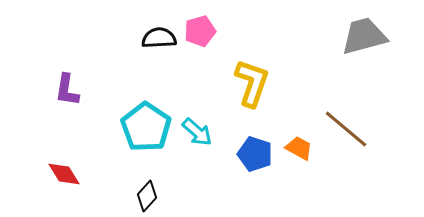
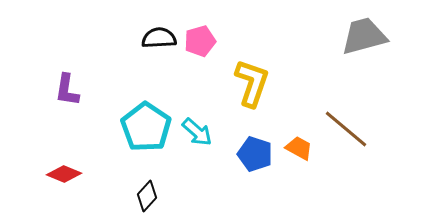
pink pentagon: moved 10 px down
red diamond: rotated 36 degrees counterclockwise
